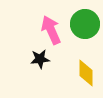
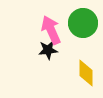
green circle: moved 2 px left, 1 px up
black star: moved 8 px right, 9 px up
